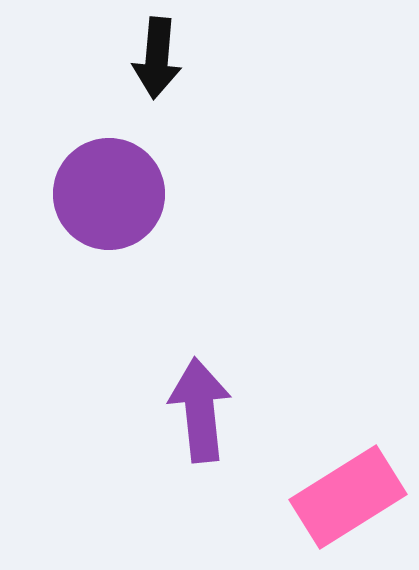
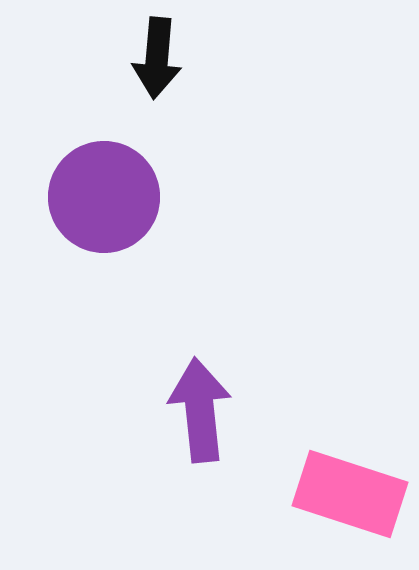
purple circle: moved 5 px left, 3 px down
pink rectangle: moved 2 px right, 3 px up; rotated 50 degrees clockwise
